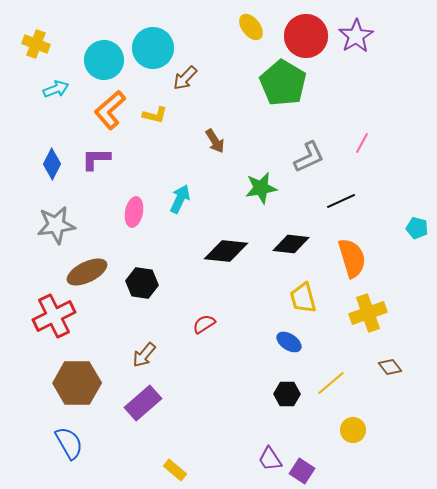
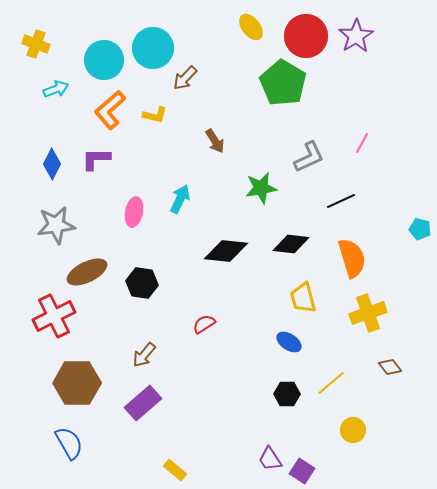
cyan pentagon at (417, 228): moved 3 px right, 1 px down
